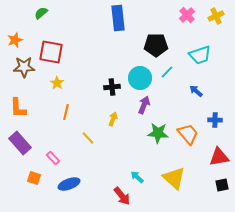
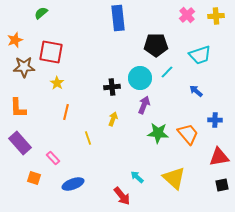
yellow cross: rotated 21 degrees clockwise
yellow line: rotated 24 degrees clockwise
blue ellipse: moved 4 px right
